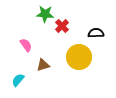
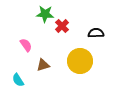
yellow circle: moved 1 px right, 4 px down
cyan semicircle: rotated 72 degrees counterclockwise
